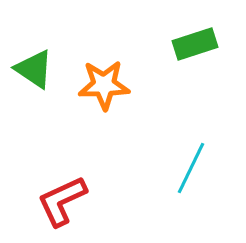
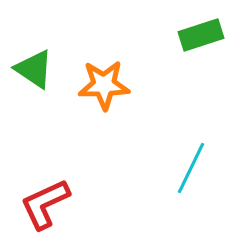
green rectangle: moved 6 px right, 9 px up
red L-shape: moved 17 px left, 3 px down
